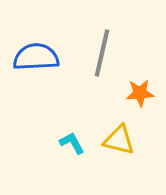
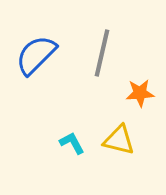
blue semicircle: moved 2 px up; rotated 42 degrees counterclockwise
